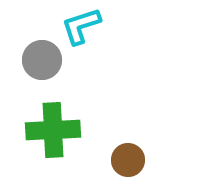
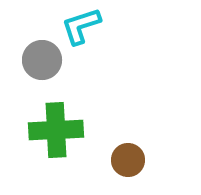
green cross: moved 3 px right
